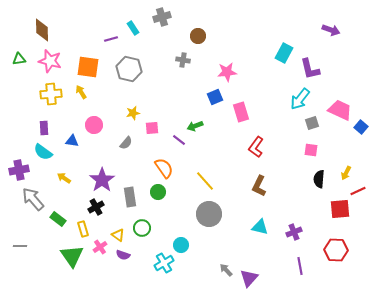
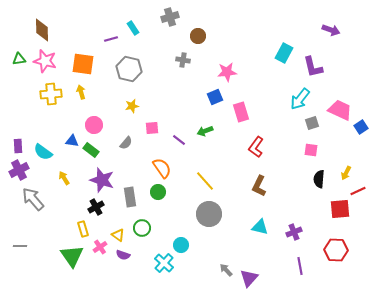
gray cross at (162, 17): moved 8 px right
pink star at (50, 61): moved 5 px left
orange square at (88, 67): moved 5 px left, 3 px up
purple L-shape at (310, 69): moved 3 px right, 2 px up
yellow arrow at (81, 92): rotated 16 degrees clockwise
yellow star at (133, 113): moved 1 px left, 7 px up
green arrow at (195, 126): moved 10 px right, 5 px down
blue square at (361, 127): rotated 16 degrees clockwise
purple rectangle at (44, 128): moved 26 px left, 18 px down
orange semicircle at (164, 168): moved 2 px left
purple cross at (19, 170): rotated 18 degrees counterclockwise
yellow arrow at (64, 178): rotated 24 degrees clockwise
purple star at (102, 180): rotated 20 degrees counterclockwise
green rectangle at (58, 219): moved 33 px right, 69 px up
cyan cross at (164, 263): rotated 18 degrees counterclockwise
